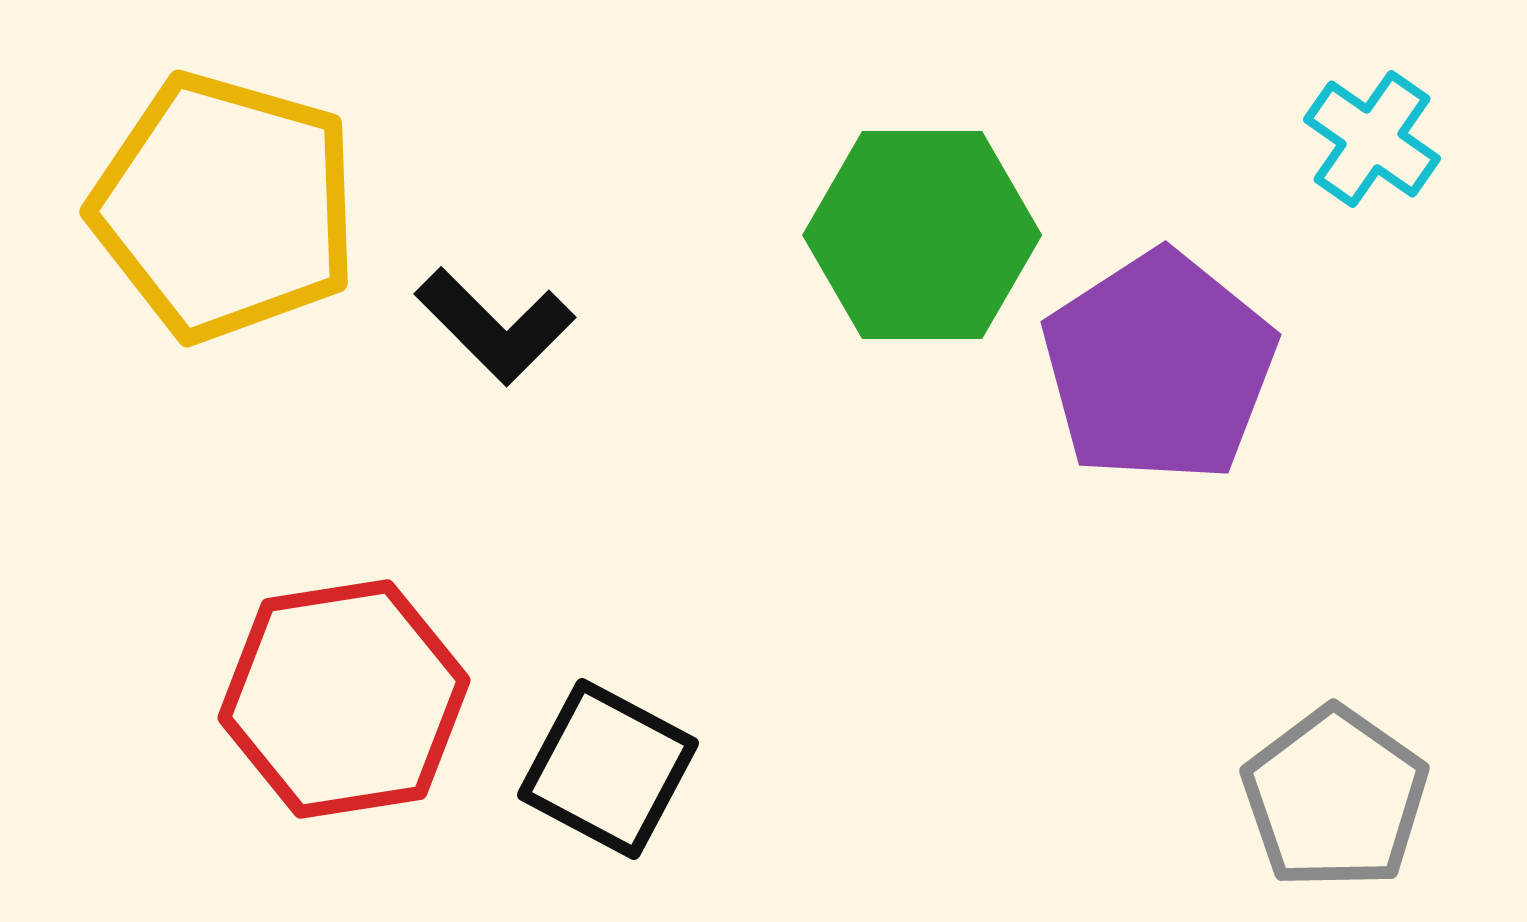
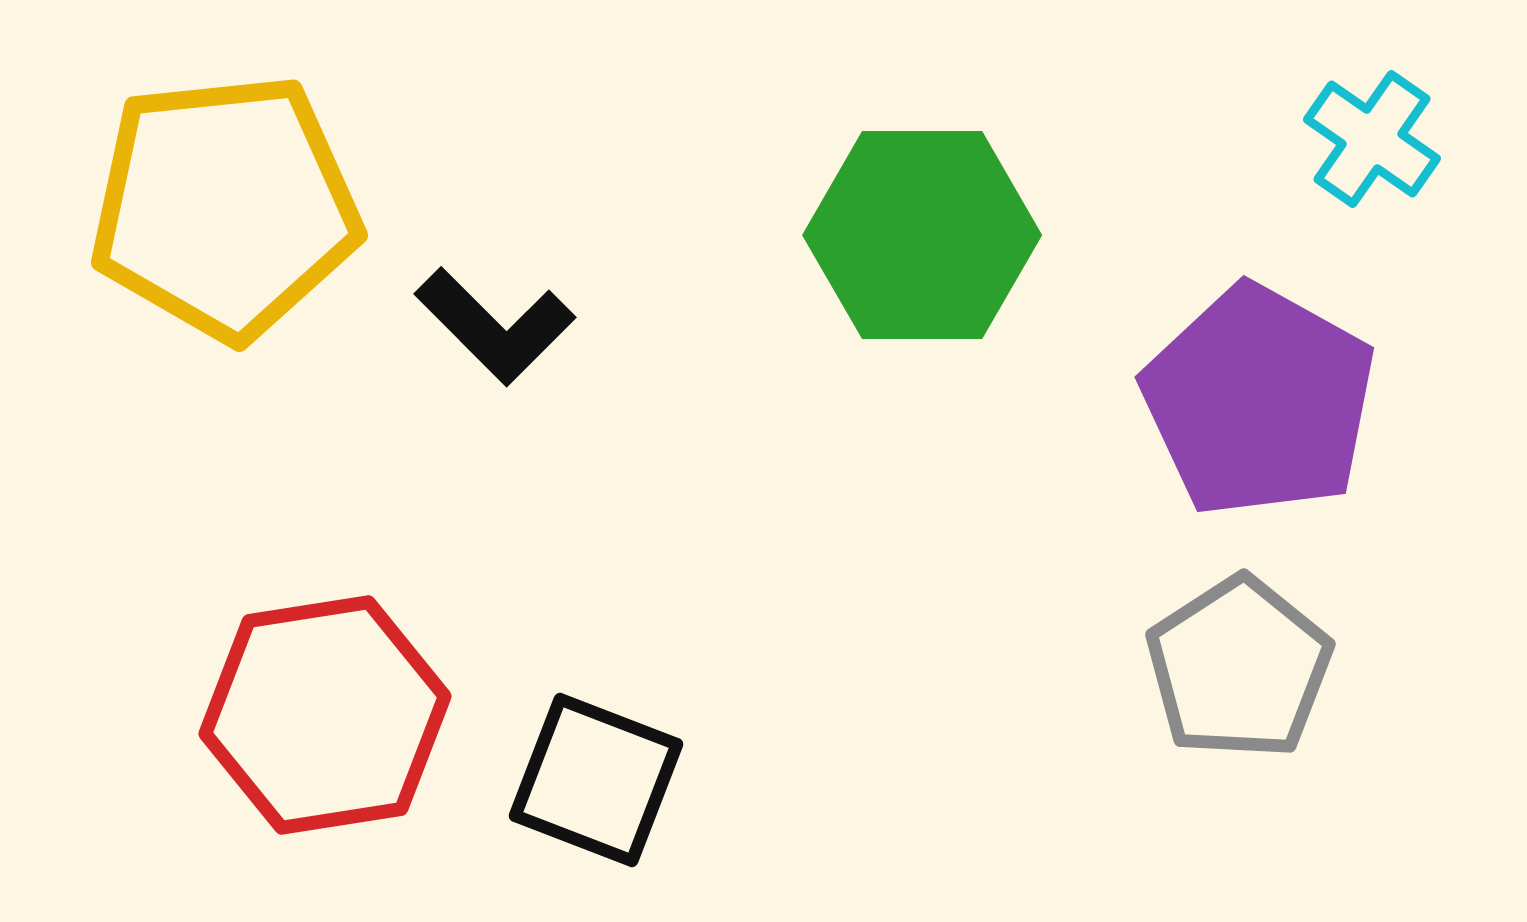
yellow pentagon: rotated 22 degrees counterclockwise
purple pentagon: moved 100 px right, 34 px down; rotated 10 degrees counterclockwise
red hexagon: moved 19 px left, 16 px down
black square: moved 12 px left, 11 px down; rotated 7 degrees counterclockwise
gray pentagon: moved 96 px left, 130 px up; rotated 4 degrees clockwise
